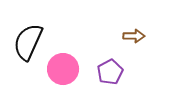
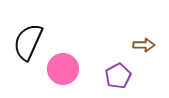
brown arrow: moved 10 px right, 9 px down
purple pentagon: moved 8 px right, 4 px down
